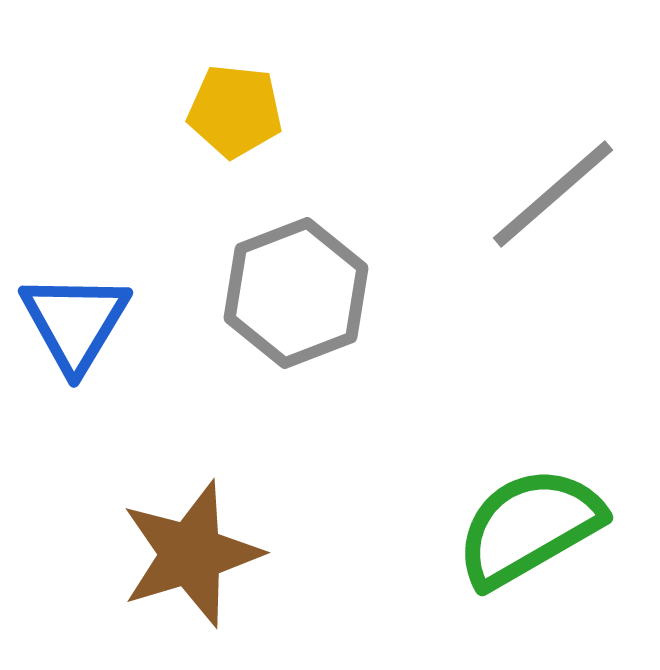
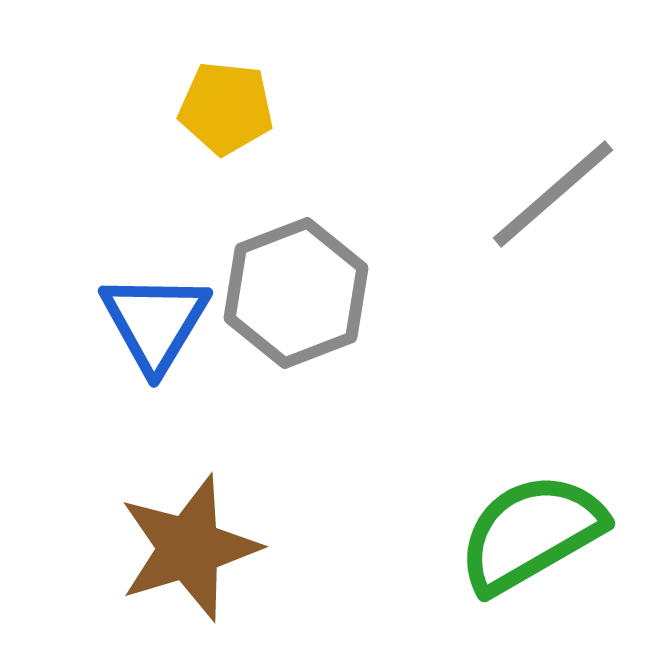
yellow pentagon: moved 9 px left, 3 px up
blue triangle: moved 80 px right
green semicircle: moved 2 px right, 6 px down
brown star: moved 2 px left, 6 px up
